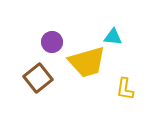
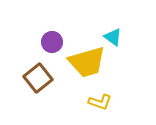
cyan triangle: rotated 30 degrees clockwise
yellow L-shape: moved 25 px left, 13 px down; rotated 80 degrees counterclockwise
